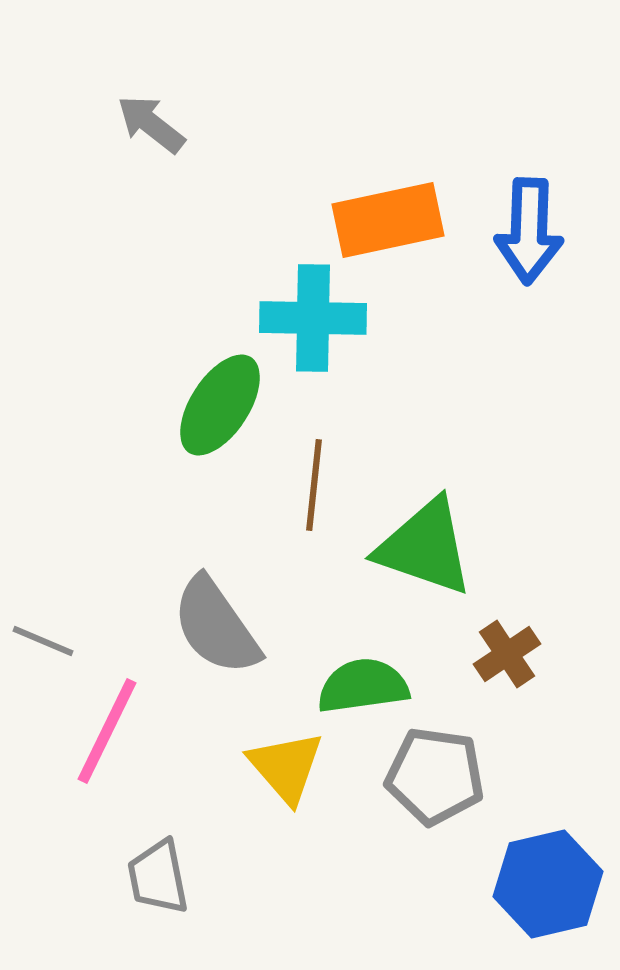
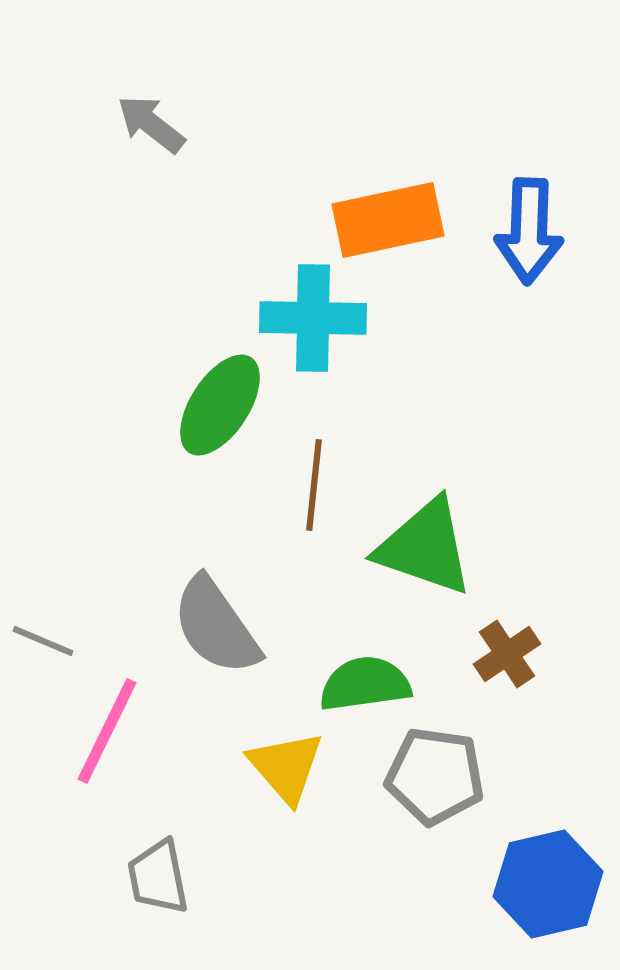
green semicircle: moved 2 px right, 2 px up
